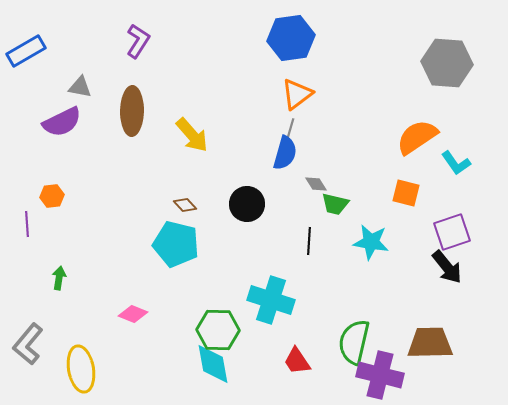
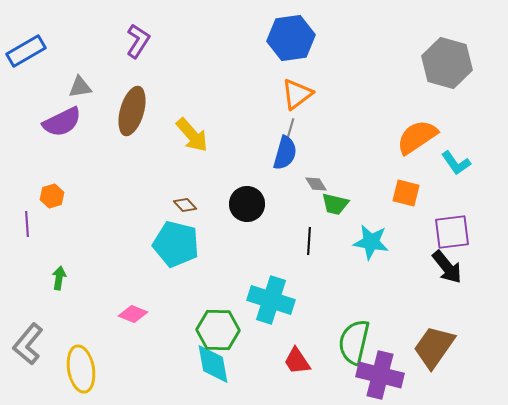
gray hexagon: rotated 12 degrees clockwise
gray triangle: rotated 20 degrees counterclockwise
brown ellipse: rotated 15 degrees clockwise
orange hexagon: rotated 10 degrees counterclockwise
purple square: rotated 12 degrees clockwise
brown trapezoid: moved 4 px right, 4 px down; rotated 54 degrees counterclockwise
